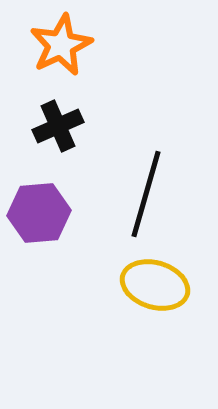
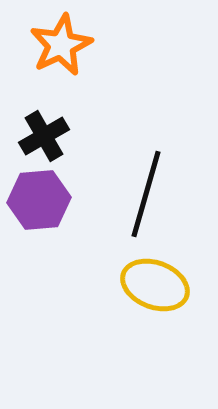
black cross: moved 14 px left, 10 px down; rotated 6 degrees counterclockwise
purple hexagon: moved 13 px up
yellow ellipse: rotated 4 degrees clockwise
